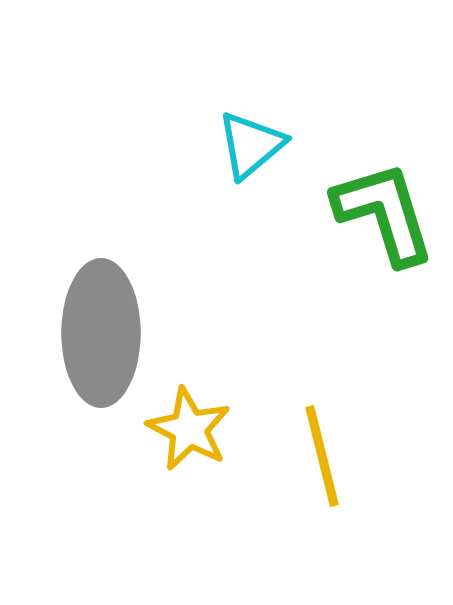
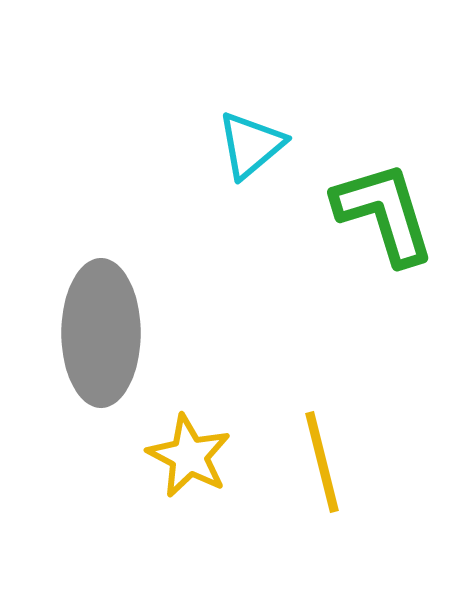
yellow star: moved 27 px down
yellow line: moved 6 px down
